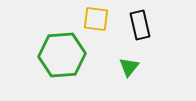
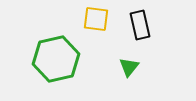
green hexagon: moved 6 px left, 4 px down; rotated 9 degrees counterclockwise
